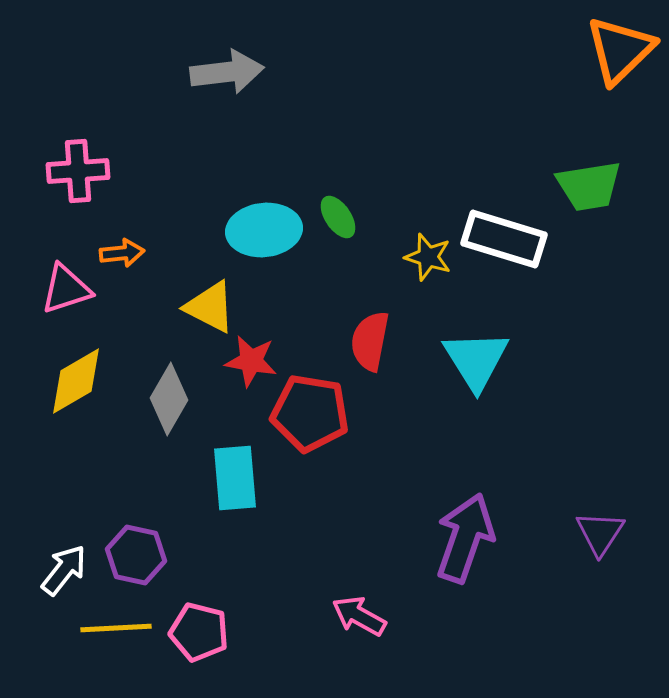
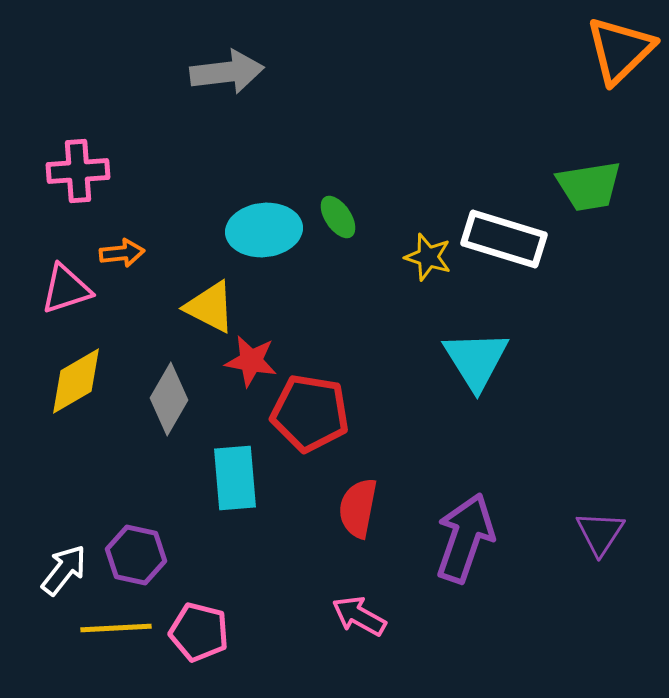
red semicircle: moved 12 px left, 167 px down
